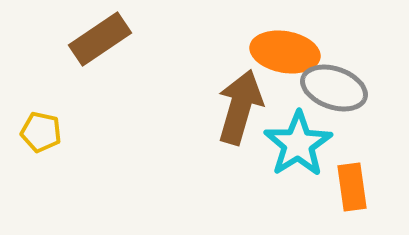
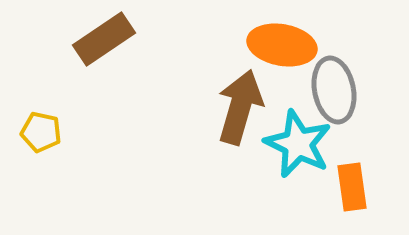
brown rectangle: moved 4 px right
orange ellipse: moved 3 px left, 7 px up
gray ellipse: moved 2 px down; rotated 60 degrees clockwise
cyan star: rotated 14 degrees counterclockwise
